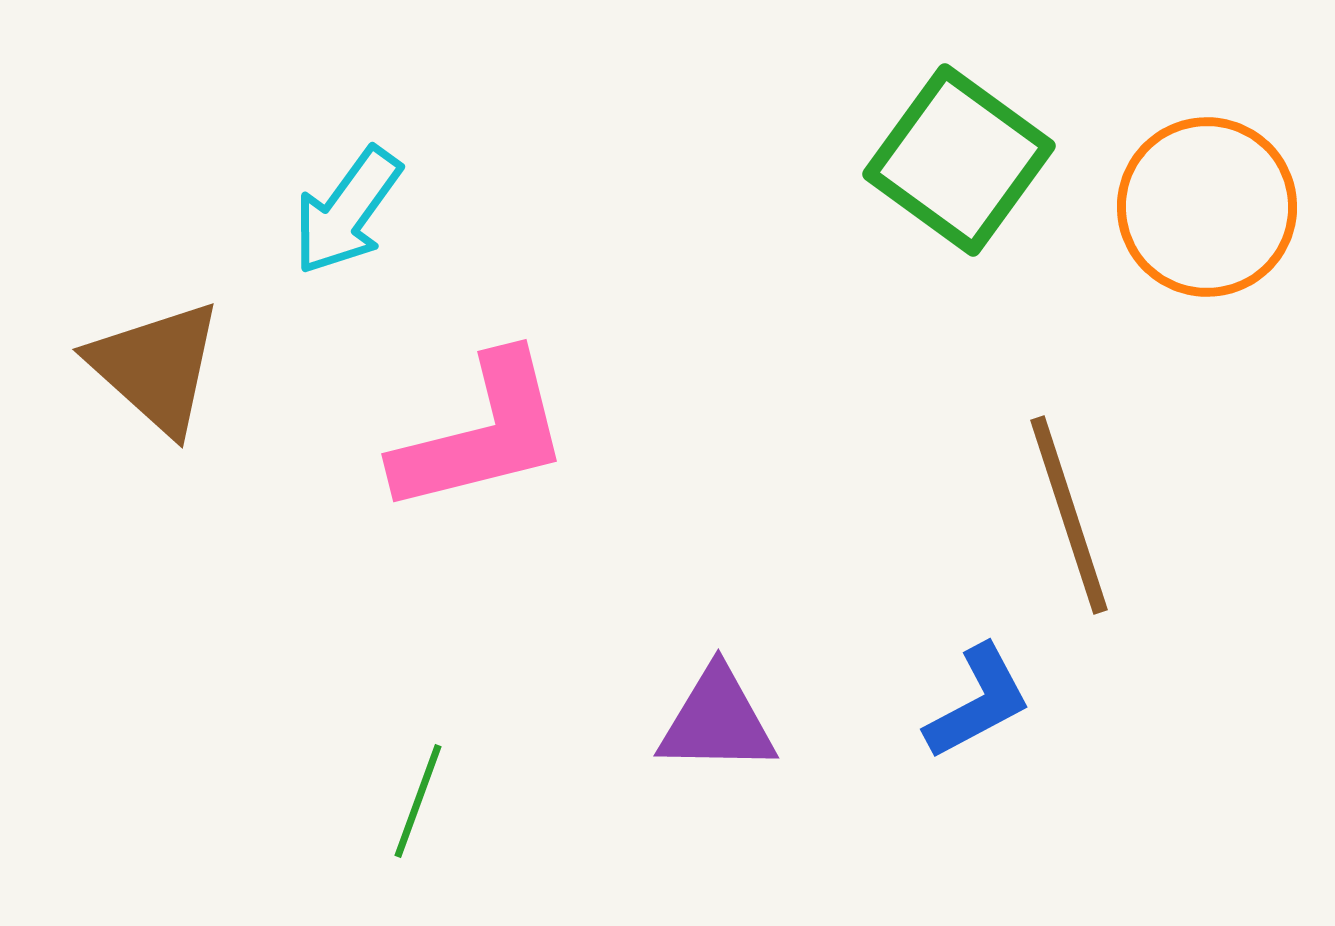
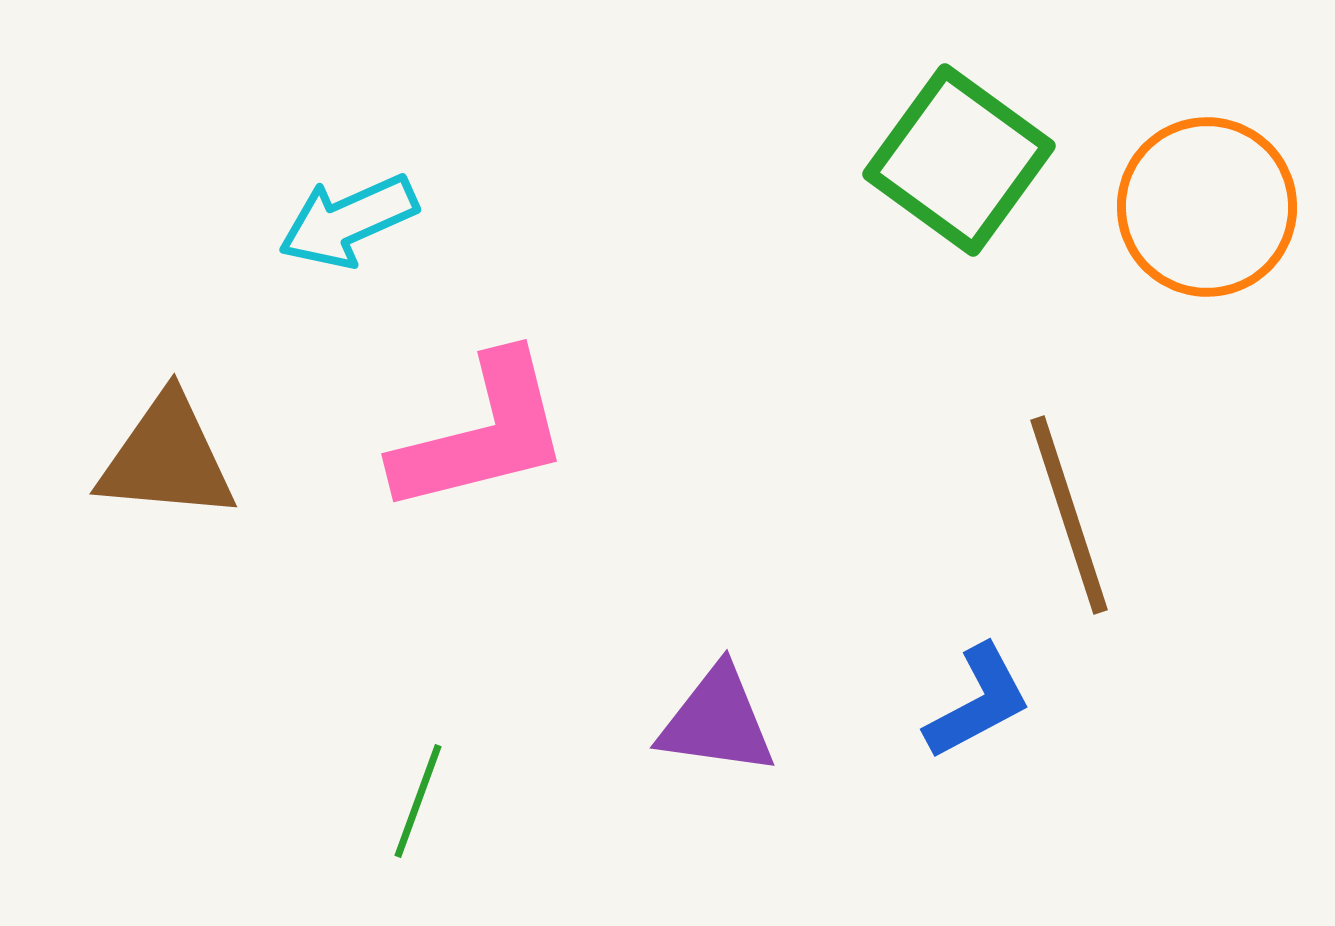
cyan arrow: moved 1 px right, 10 px down; rotated 30 degrees clockwise
brown triangle: moved 11 px right, 91 px down; rotated 37 degrees counterclockwise
purple triangle: rotated 7 degrees clockwise
